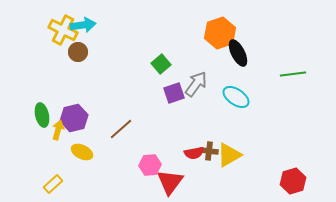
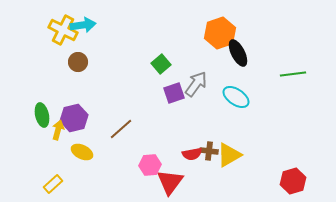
brown circle: moved 10 px down
red semicircle: moved 2 px left, 1 px down
